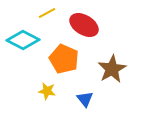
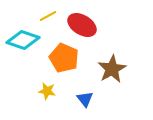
yellow line: moved 1 px right, 3 px down
red ellipse: moved 2 px left
cyan diamond: rotated 8 degrees counterclockwise
orange pentagon: moved 1 px up
